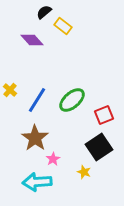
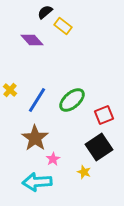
black semicircle: moved 1 px right
